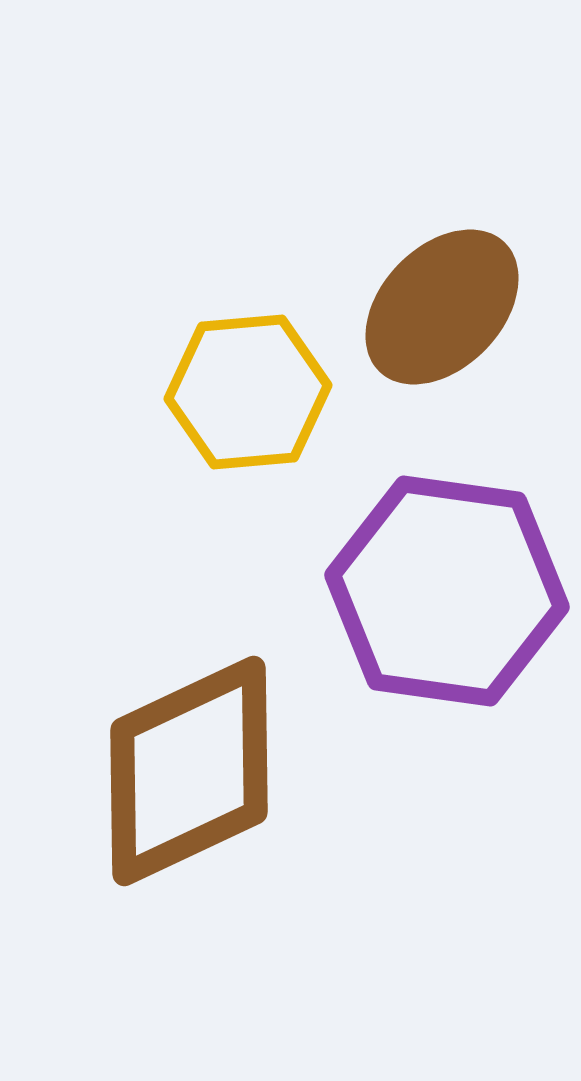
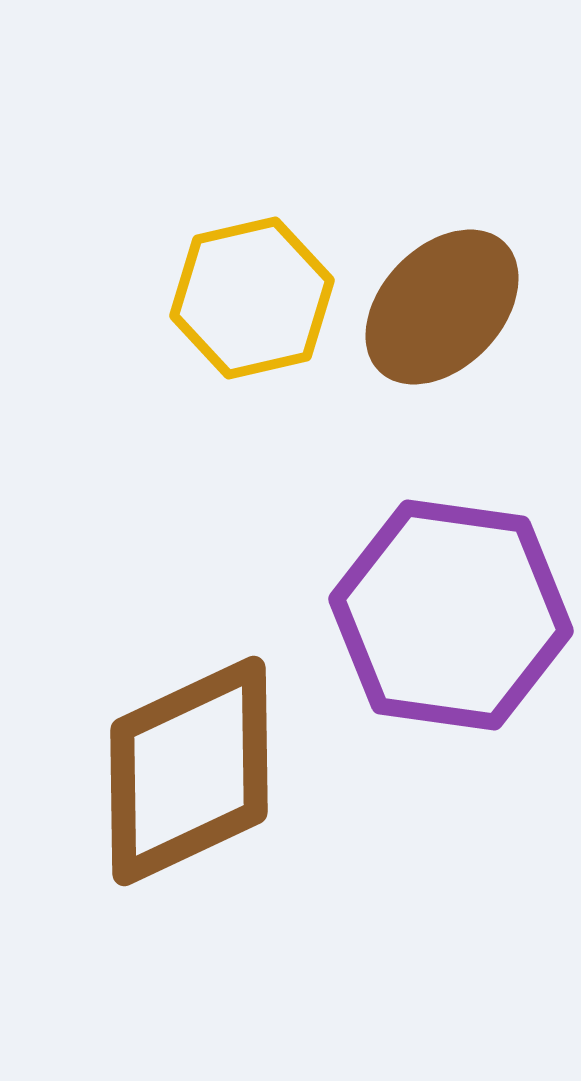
yellow hexagon: moved 4 px right, 94 px up; rotated 8 degrees counterclockwise
purple hexagon: moved 4 px right, 24 px down
